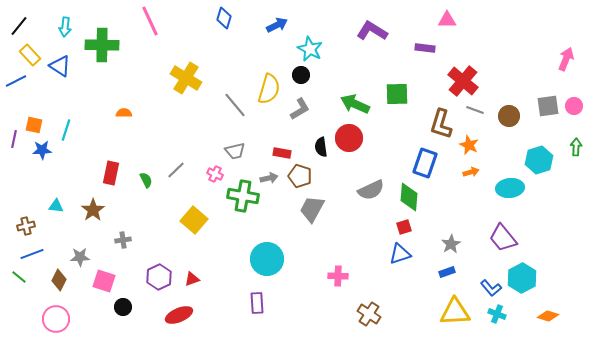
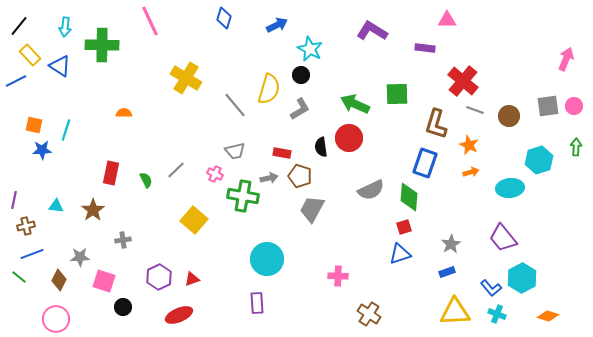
brown L-shape at (441, 124): moved 5 px left
purple line at (14, 139): moved 61 px down
